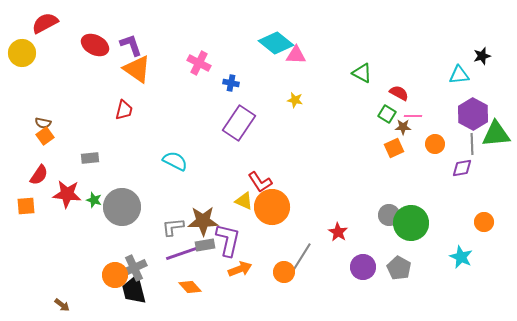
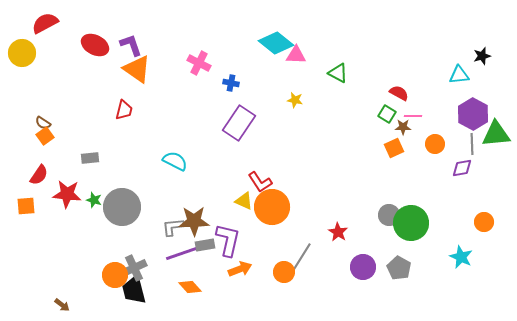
green triangle at (362, 73): moved 24 px left
brown semicircle at (43, 123): rotated 21 degrees clockwise
brown star at (203, 221): moved 9 px left
